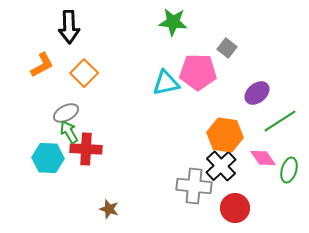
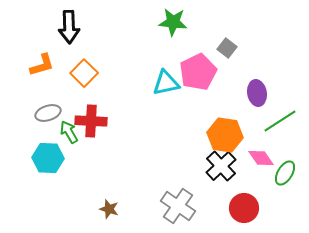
orange L-shape: rotated 12 degrees clockwise
pink pentagon: rotated 27 degrees counterclockwise
purple ellipse: rotated 60 degrees counterclockwise
gray ellipse: moved 18 px left; rotated 10 degrees clockwise
red cross: moved 5 px right, 28 px up
pink diamond: moved 2 px left
green ellipse: moved 4 px left, 3 px down; rotated 15 degrees clockwise
gray cross: moved 16 px left, 20 px down; rotated 28 degrees clockwise
red circle: moved 9 px right
